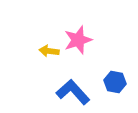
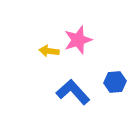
blue hexagon: rotated 15 degrees counterclockwise
